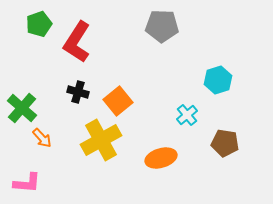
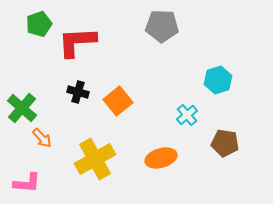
red L-shape: rotated 54 degrees clockwise
yellow cross: moved 6 px left, 19 px down
